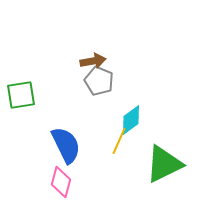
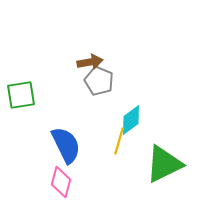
brown arrow: moved 3 px left, 1 px down
yellow line: rotated 8 degrees counterclockwise
